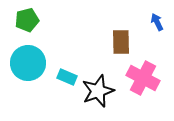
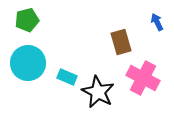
brown rectangle: rotated 15 degrees counterclockwise
black star: moved 1 px down; rotated 24 degrees counterclockwise
